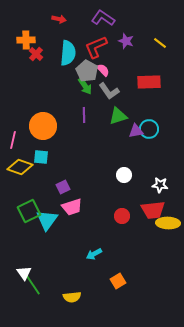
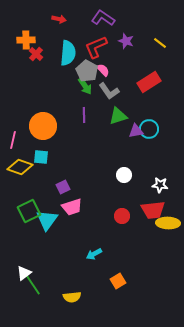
red rectangle: rotated 30 degrees counterclockwise
white triangle: rotated 28 degrees clockwise
